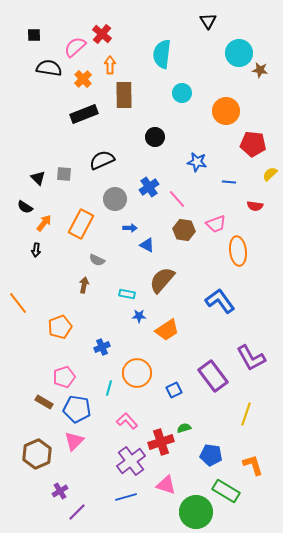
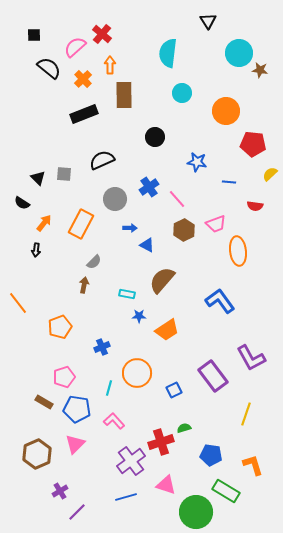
cyan semicircle at (162, 54): moved 6 px right, 1 px up
black semicircle at (49, 68): rotated 30 degrees clockwise
black semicircle at (25, 207): moved 3 px left, 4 px up
brown hexagon at (184, 230): rotated 25 degrees clockwise
gray semicircle at (97, 260): moved 3 px left, 2 px down; rotated 70 degrees counterclockwise
pink L-shape at (127, 421): moved 13 px left
pink triangle at (74, 441): moved 1 px right, 3 px down
